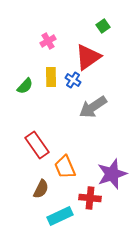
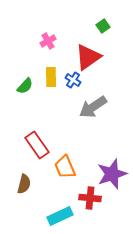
brown semicircle: moved 17 px left, 5 px up; rotated 12 degrees counterclockwise
